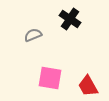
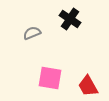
gray semicircle: moved 1 px left, 2 px up
